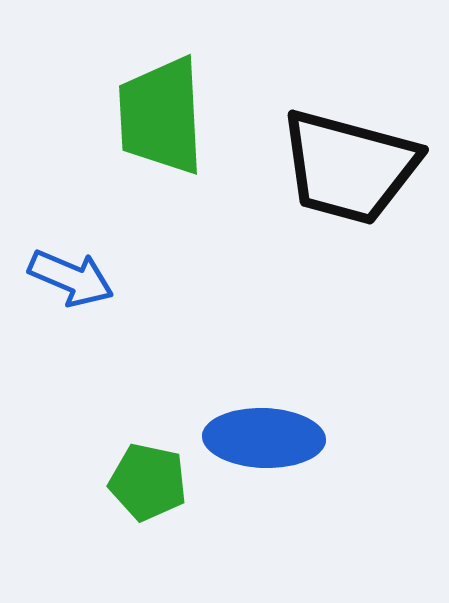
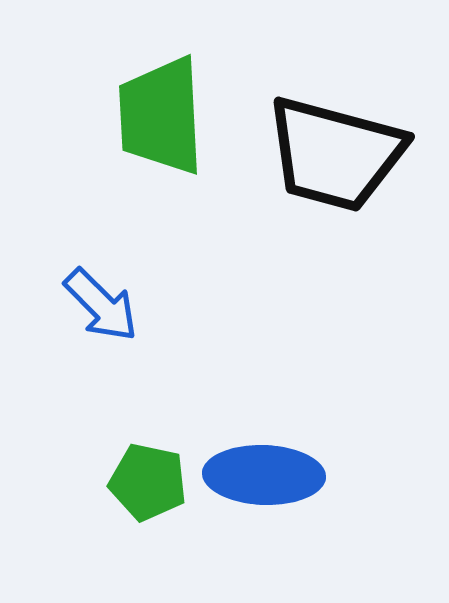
black trapezoid: moved 14 px left, 13 px up
blue arrow: moved 30 px right, 27 px down; rotated 22 degrees clockwise
blue ellipse: moved 37 px down
